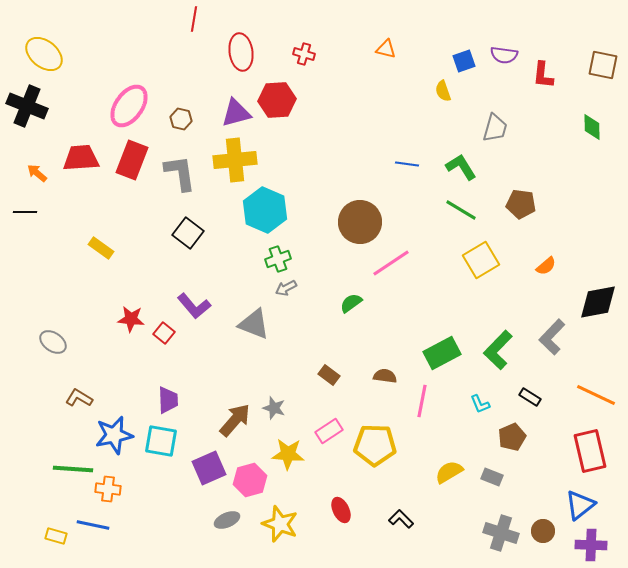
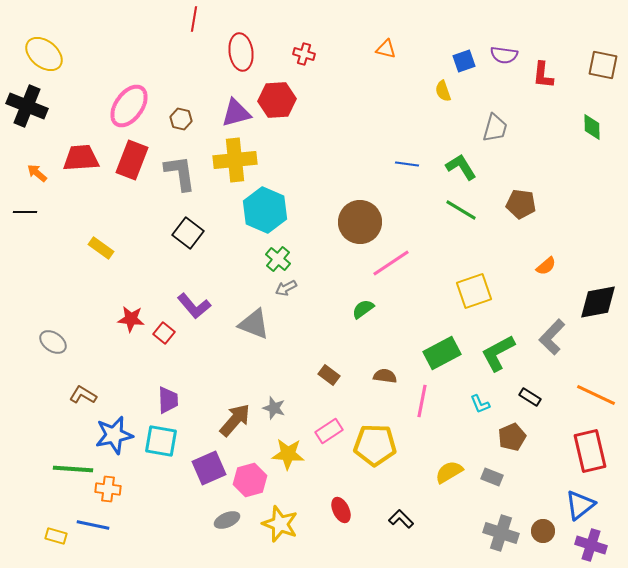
green cross at (278, 259): rotated 30 degrees counterclockwise
yellow square at (481, 260): moved 7 px left, 31 px down; rotated 12 degrees clockwise
green semicircle at (351, 303): moved 12 px right, 6 px down
green L-shape at (498, 350): moved 3 px down; rotated 18 degrees clockwise
brown L-shape at (79, 398): moved 4 px right, 3 px up
purple cross at (591, 545): rotated 16 degrees clockwise
